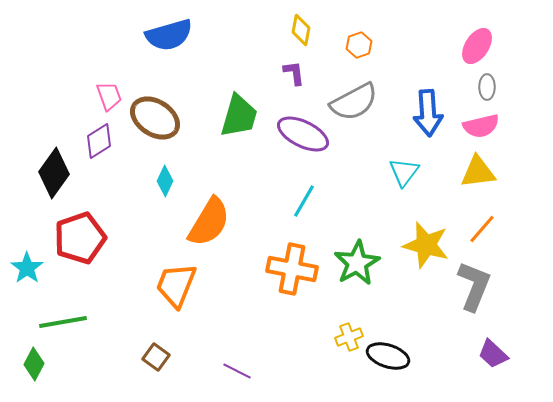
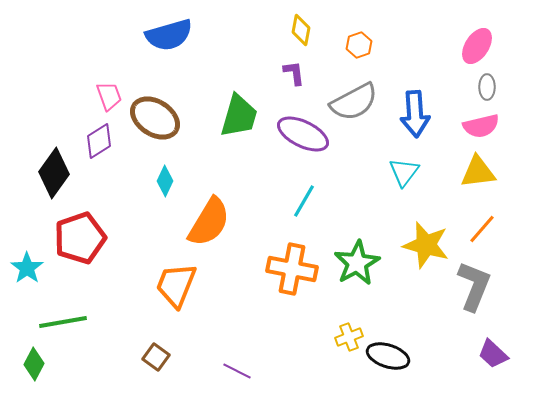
blue arrow: moved 13 px left, 1 px down
